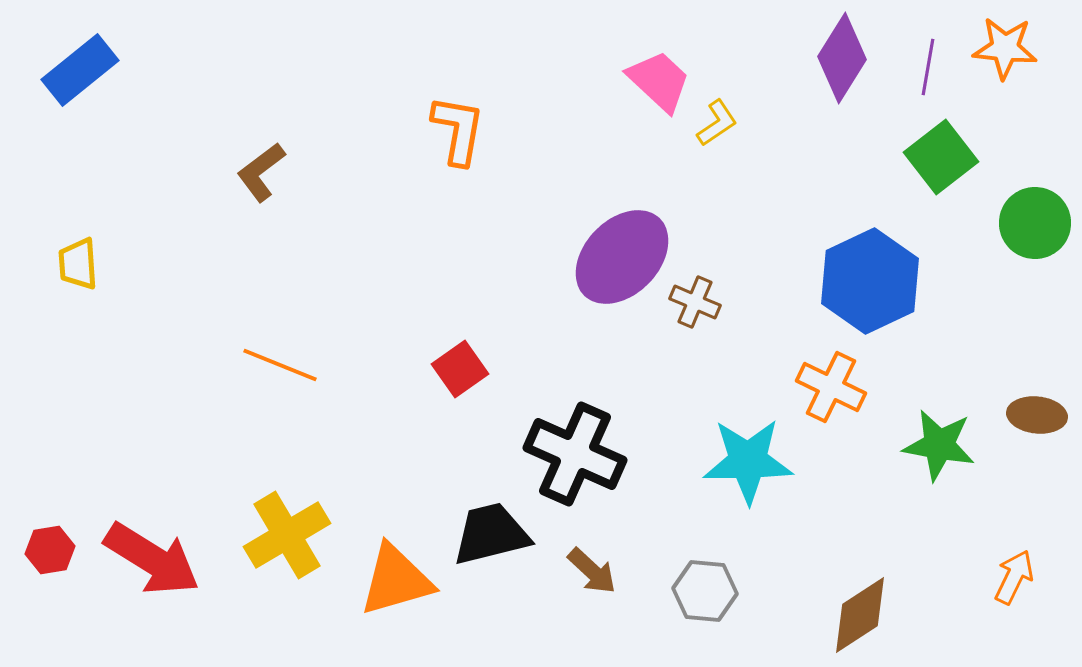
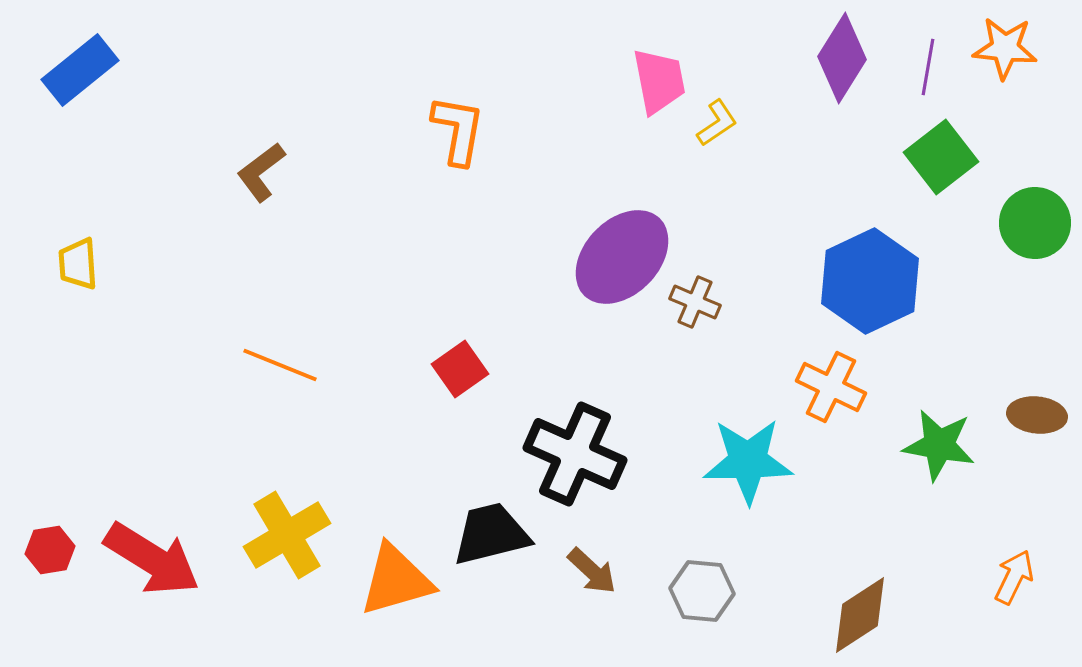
pink trapezoid: rotated 36 degrees clockwise
gray hexagon: moved 3 px left
